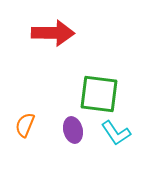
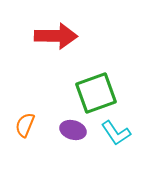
red arrow: moved 3 px right, 3 px down
green square: moved 3 px left, 1 px up; rotated 27 degrees counterclockwise
purple ellipse: rotated 60 degrees counterclockwise
